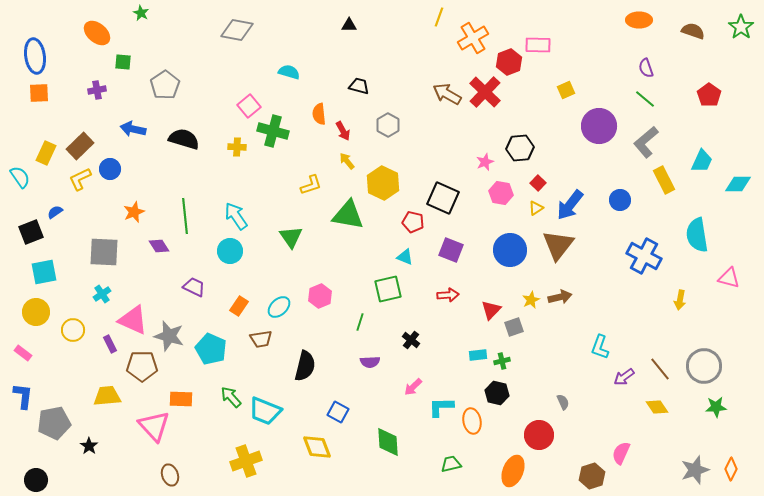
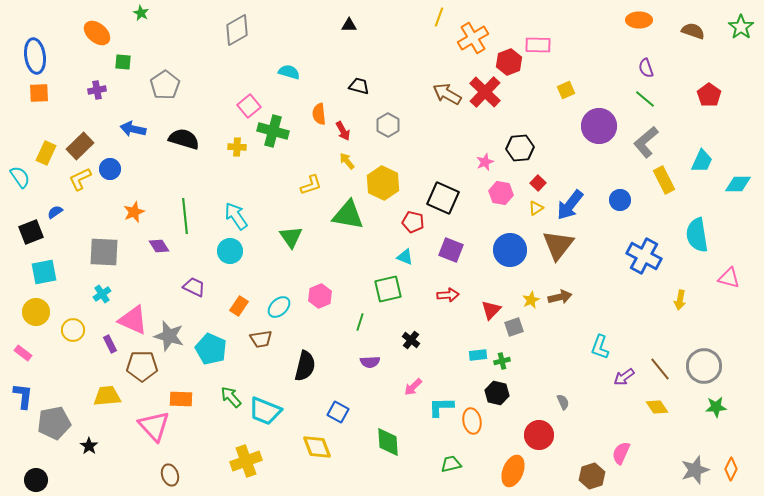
gray diamond at (237, 30): rotated 40 degrees counterclockwise
